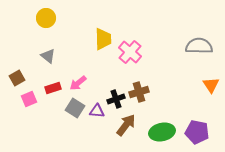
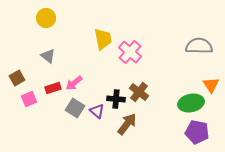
yellow trapezoid: rotated 10 degrees counterclockwise
pink arrow: moved 4 px left
brown cross: rotated 36 degrees counterclockwise
black cross: rotated 24 degrees clockwise
purple triangle: rotated 35 degrees clockwise
brown arrow: moved 1 px right, 1 px up
green ellipse: moved 29 px right, 29 px up
